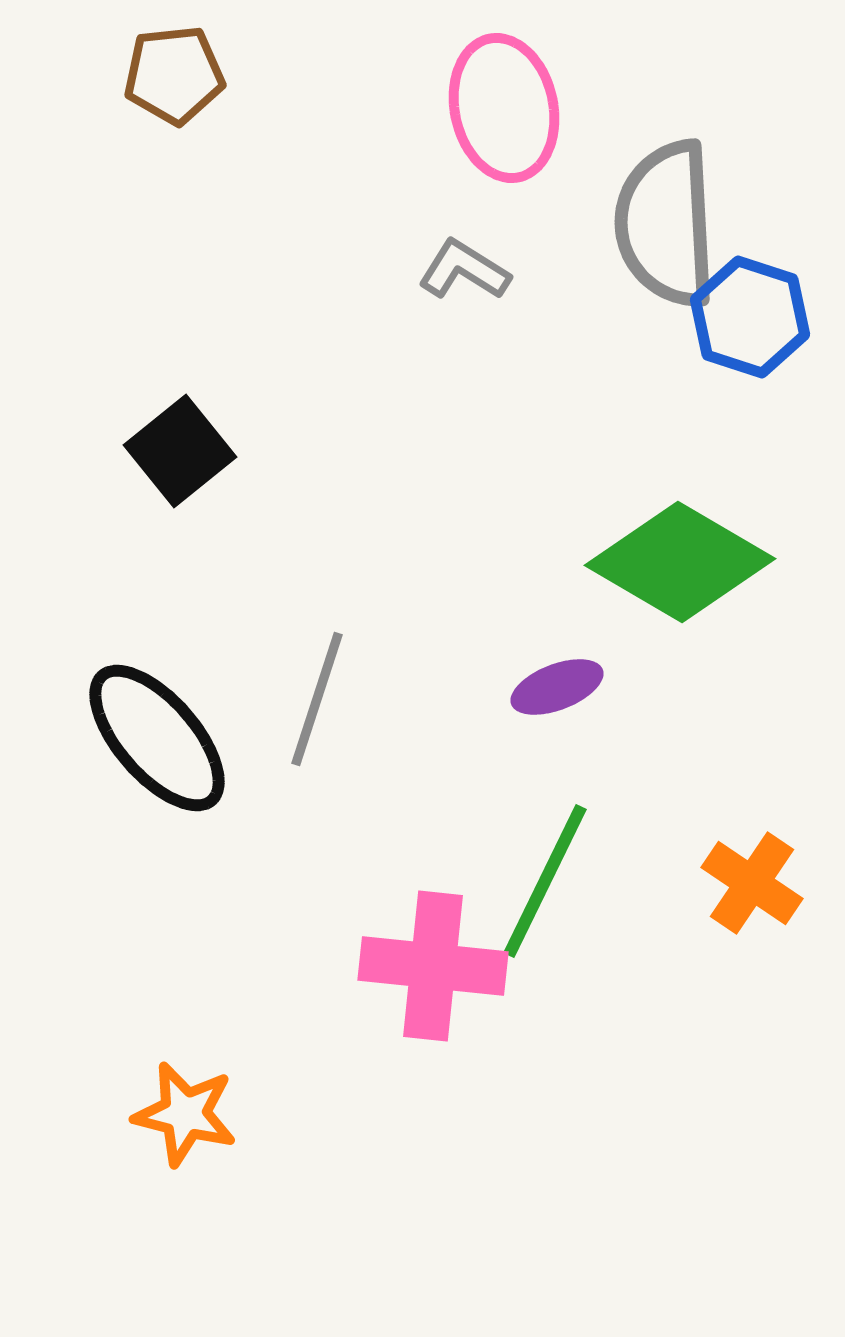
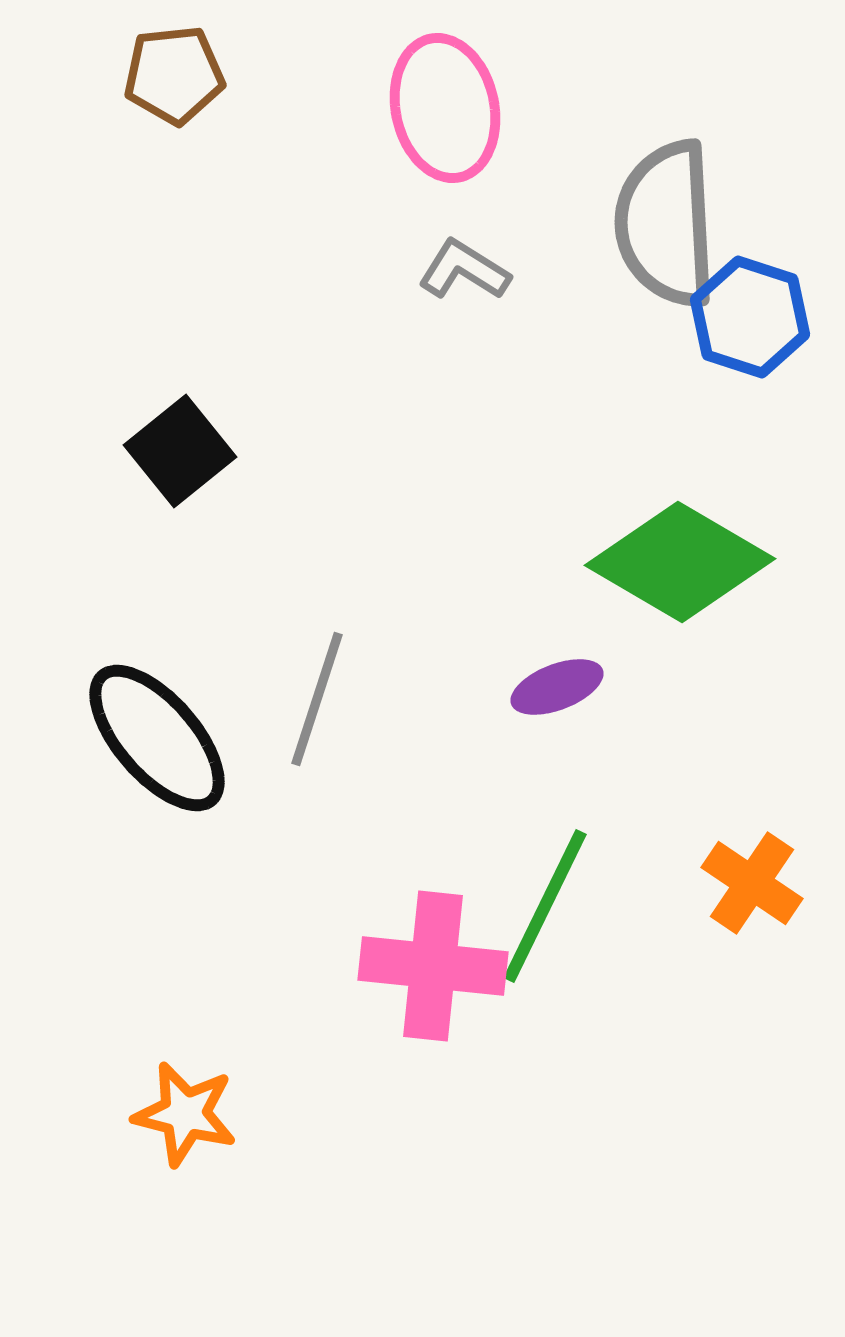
pink ellipse: moved 59 px left
green line: moved 25 px down
